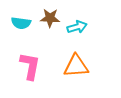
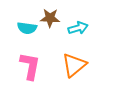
cyan semicircle: moved 6 px right, 5 px down
cyan arrow: moved 1 px right, 1 px down
orange triangle: moved 2 px left, 1 px up; rotated 36 degrees counterclockwise
